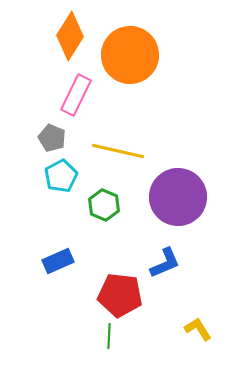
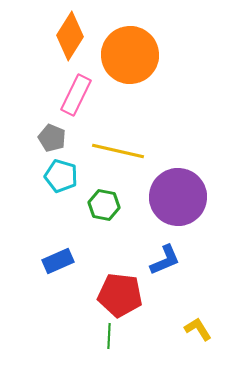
cyan pentagon: rotated 28 degrees counterclockwise
green hexagon: rotated 12 degrees counterclockwise
blue L-shape: moved 3 px up
